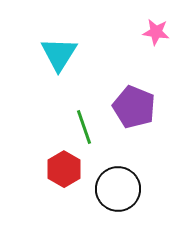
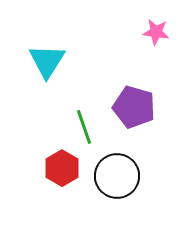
cyan triangle: moved 12 px left, 7 px down
purple pentagon: rotated 6 degrees counterclockwise
red hexagon: moved 2 px left, 1 px up
black circle: moved 1 px left, 13 px up
